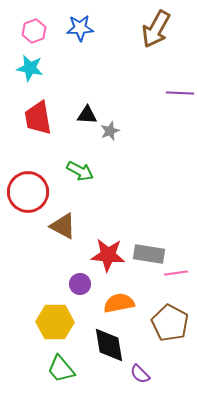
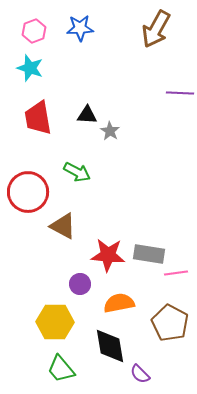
cyan star: rotated 8 degrees clockwise
gray star: rotated 18 degrees counterclockwise
green arrow: moved 3 px left, 1 px down
black diamond: moved 1 px right, 1 px down
